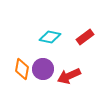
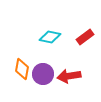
purple circle: moved 5 px down
red arrow: rotated 15 degrees clockwise
